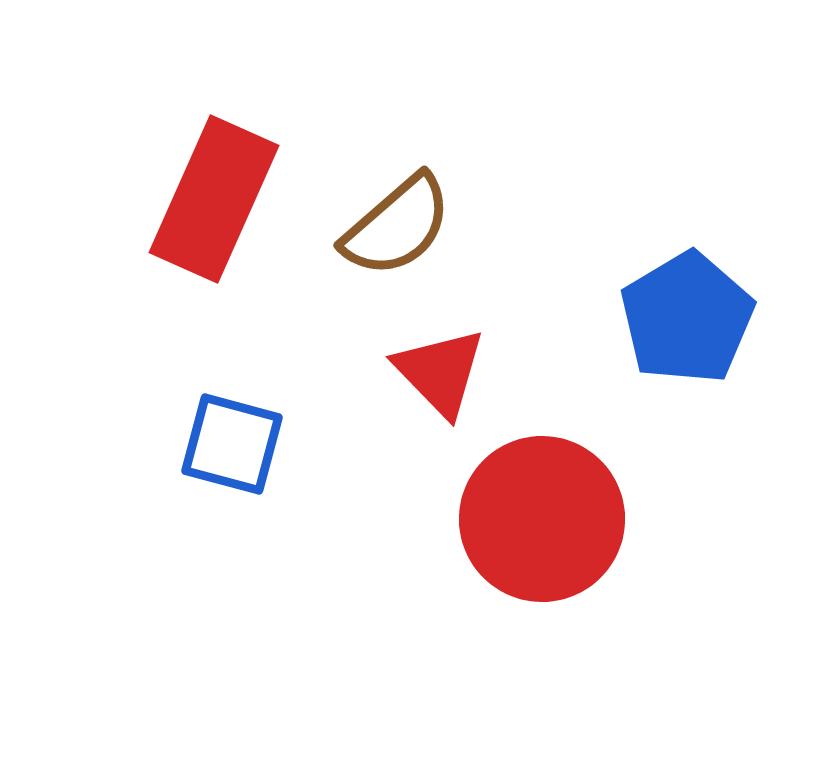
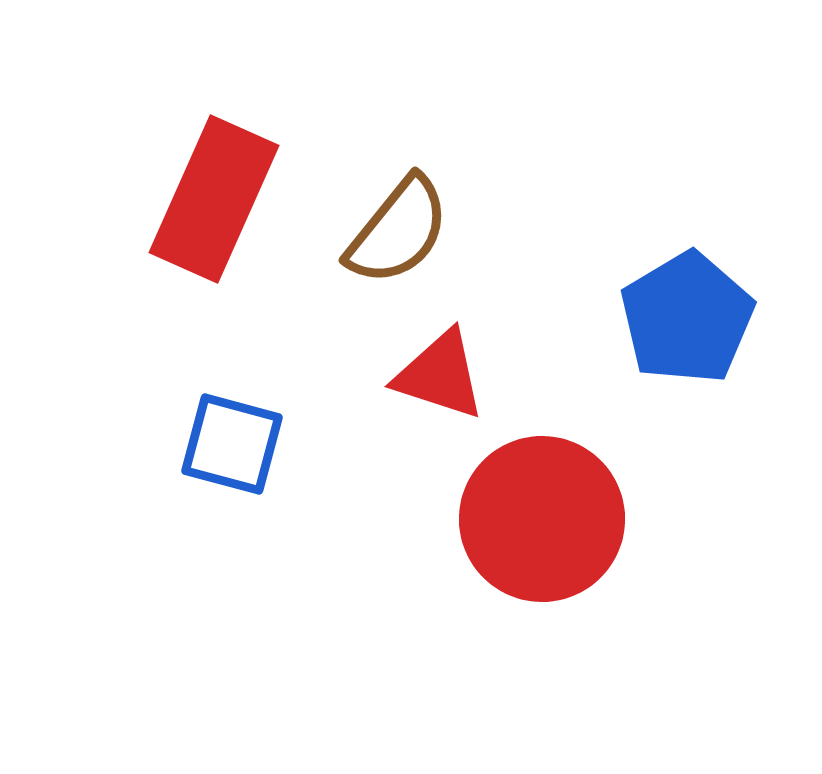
brown semicircle: moved 1 px right, 5 px down; rotated 10 degrees counterclockwise
red triangle: moved 3 px down; rotated 28 degrees counterclockwise
